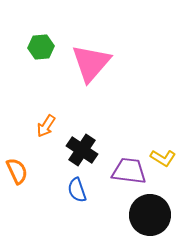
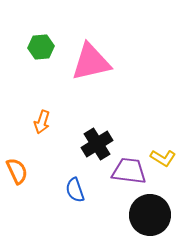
pink triangle: moved 1 px up; rotated 36 degrees clockwise
orange arrow: moved 4 px left, 4 px up; rotated 15 degrees counterclockwise
black cross: moved 15 px right, 6 px up; rotated 24 degrees clockwise
blue semicircle: moved 2 px left
